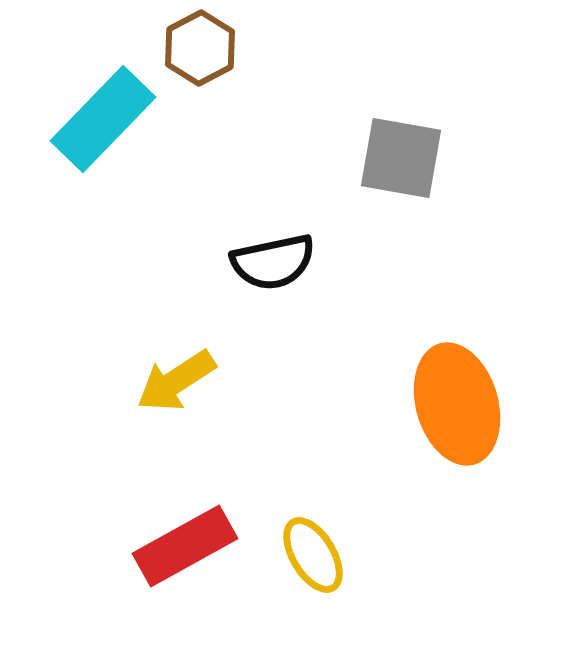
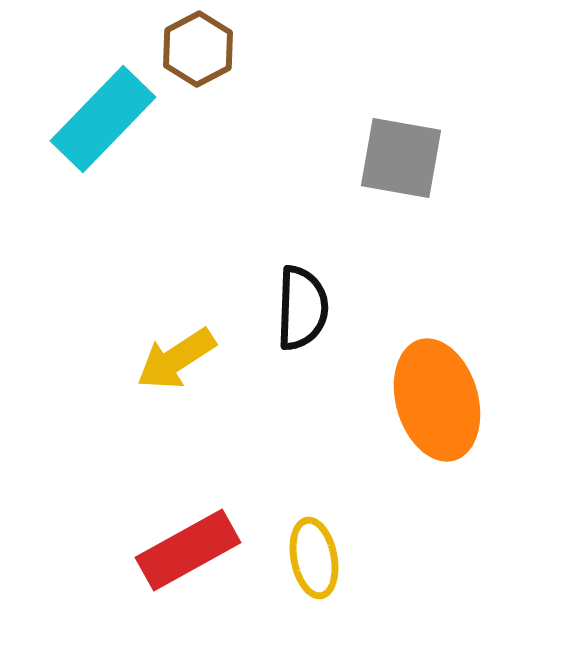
brown hexagon: moved 2 px left, 1 px down
black semicircle: moved 29 px right, 46 px down; rotated 76 degrees counterclockwise
yellow arrow: moved 22 px up
orange ellipse: moved 20 px left, 4 px up
red rectangle: moved 3 px right, 4 px down
yellow ellipse: moved 1 px right, 3 px down; rotated 20 degrees clockwise
